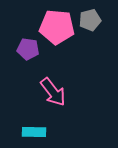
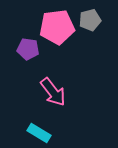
pink pentagon: rotated 12 degrees counterclockwise
cyan rectangle: moved 5 px right, 1 px down; rotated 30 degrees clockwise
